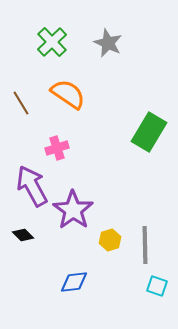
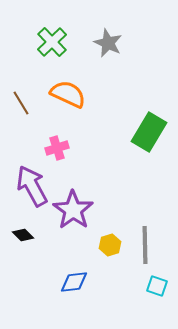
orange semicircle: rotated 9 degrees counterclockwise
yellow hexagon: moved 5 px down
